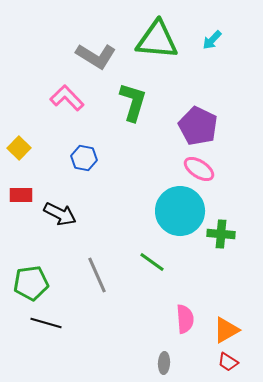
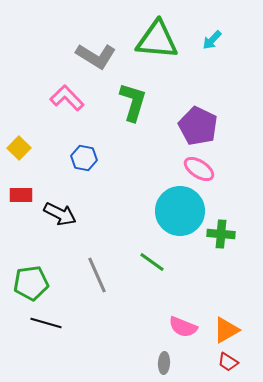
pink semicircle: moved 2 px left, 8 px down; rotated 116 degrees clockwise
